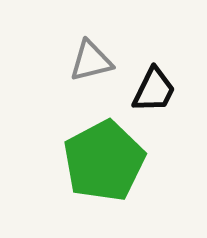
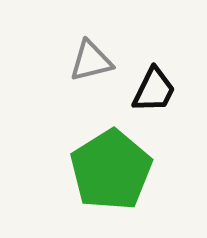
green pentagon: moved 7 px right, 9 px down; rotated 4 degrees counterclockwise
